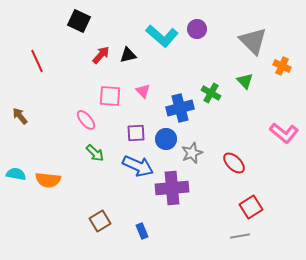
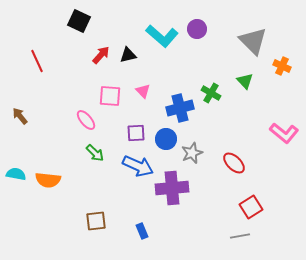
brown square: moved 4 px left; rotated 25 degrees clockwise
